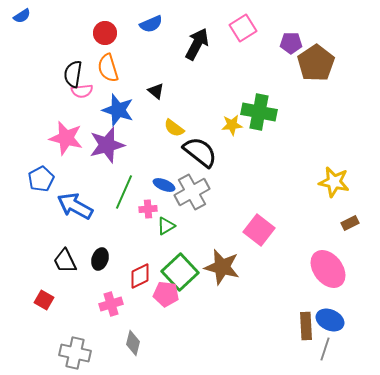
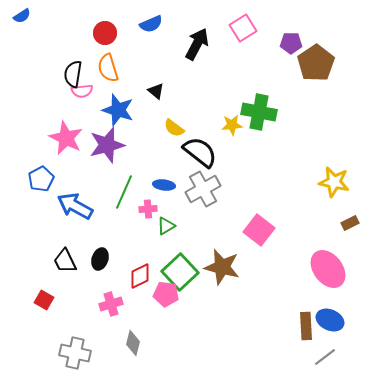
pink star at (66, 138): rotated 12 degrees clockwise
blue ellipse at (164, 185): rotated 15 degrees counterclockwise
gray cross at (192, 192): moved 11 px right, 3 px up
gray line at (325, 349): moved 8 px down; rotated 35 degrees clockwise
